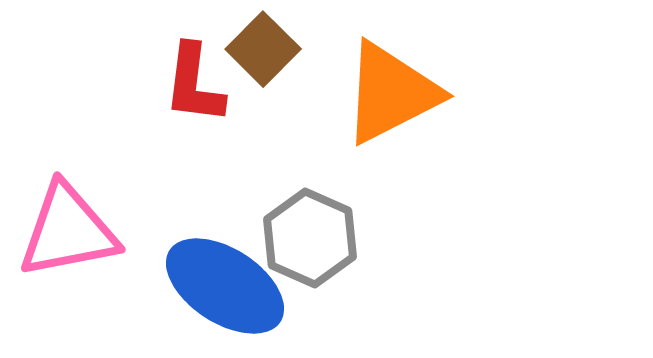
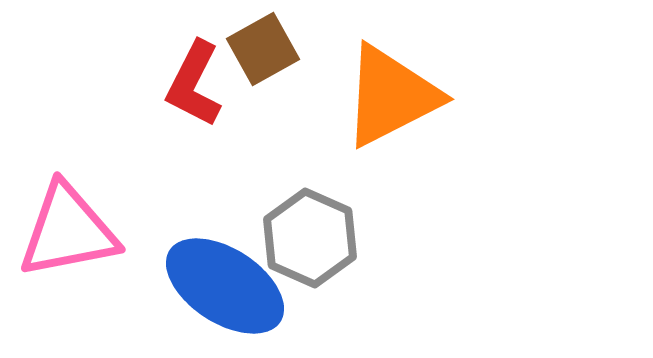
brown square: rotated 16 degrees clockwise
red L-shape: rotated 20 degrees clockwise
orange triangle: moved 3 px down
